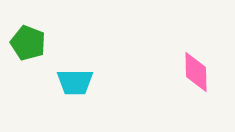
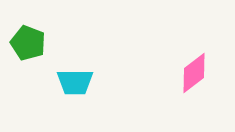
pink diamond: moved 2 px left, 1 px down; rotated 54 degrees clockwise
